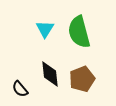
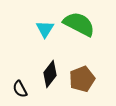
green semicircle: moved 8 px up; rotated 132 degrees clockwise
black diamond: rotated 44 degrees clockwise
black semicircle: rotated 12 degrees clockwise
